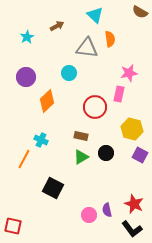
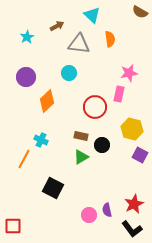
cyan triangle: moved 3 px left
gray triangle: moved 8 px left, 4 px up
black circle: moved 4 px left, 8 px up
red star: rotated 24 degrees clockwise
red square: rotated 12 degrees counterclockwise
